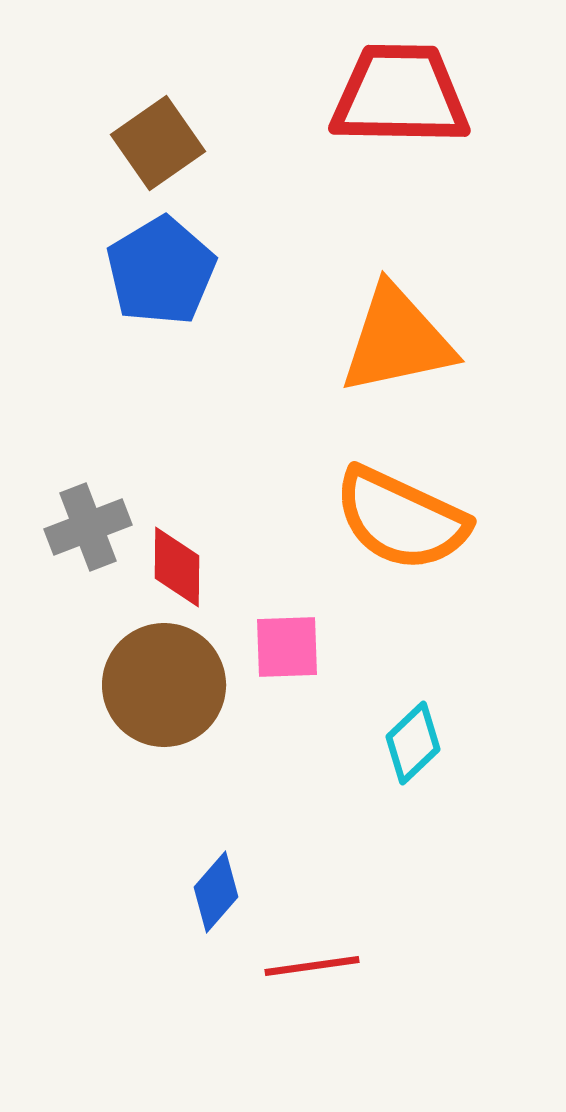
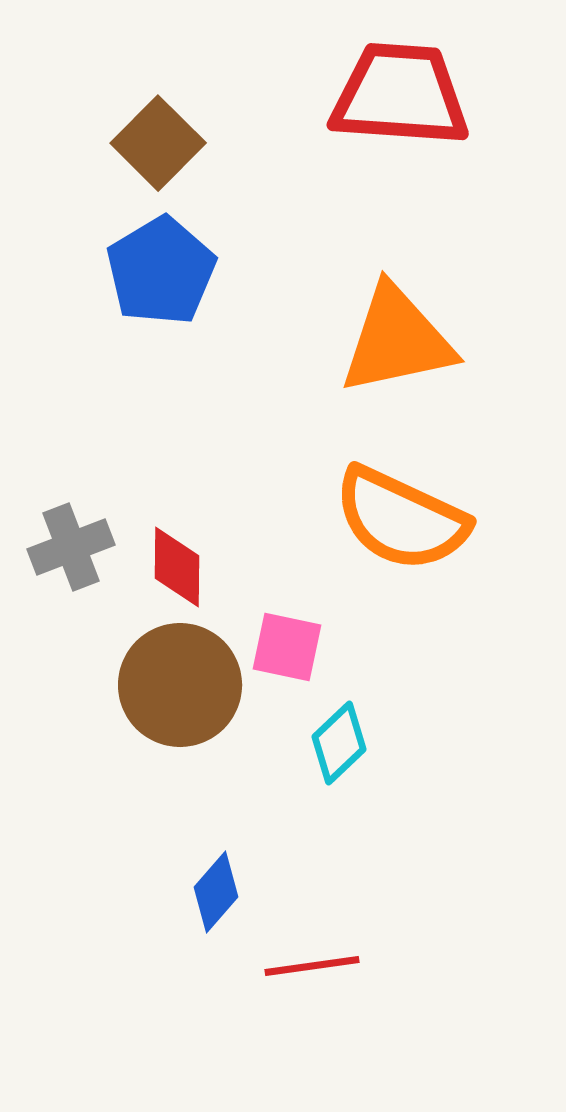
red trapezoid: rotated 3 degrees clockwise
brown square: rotated 10 degrees counterclockwise
gray cross: moved 17 px left, 20 px down
pink square: rotated 14 degrees clockwise
brown circle: moved 16 px right
cyan diamond: moved 74 px left
